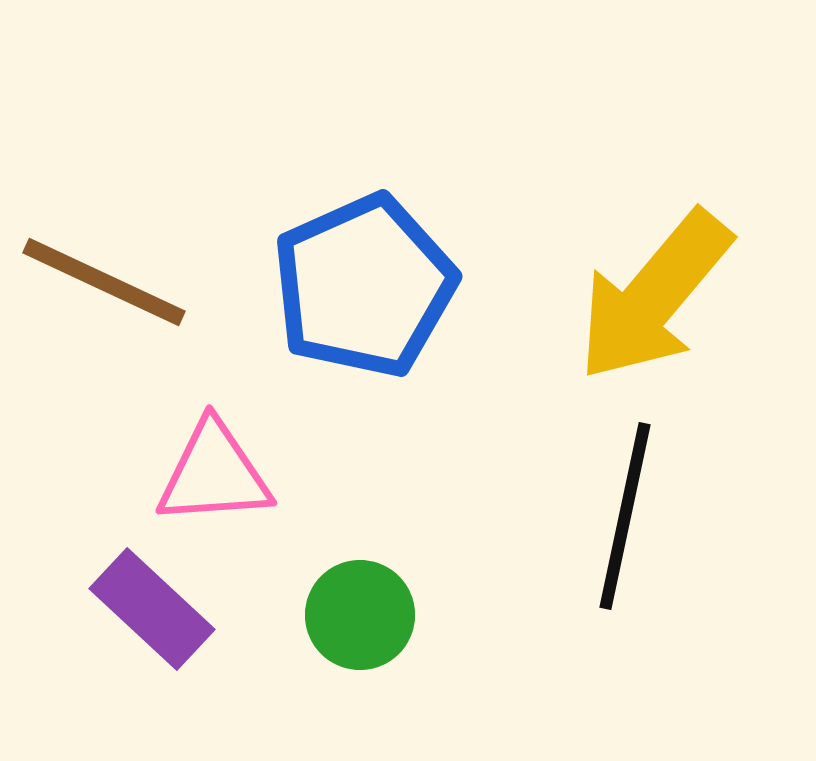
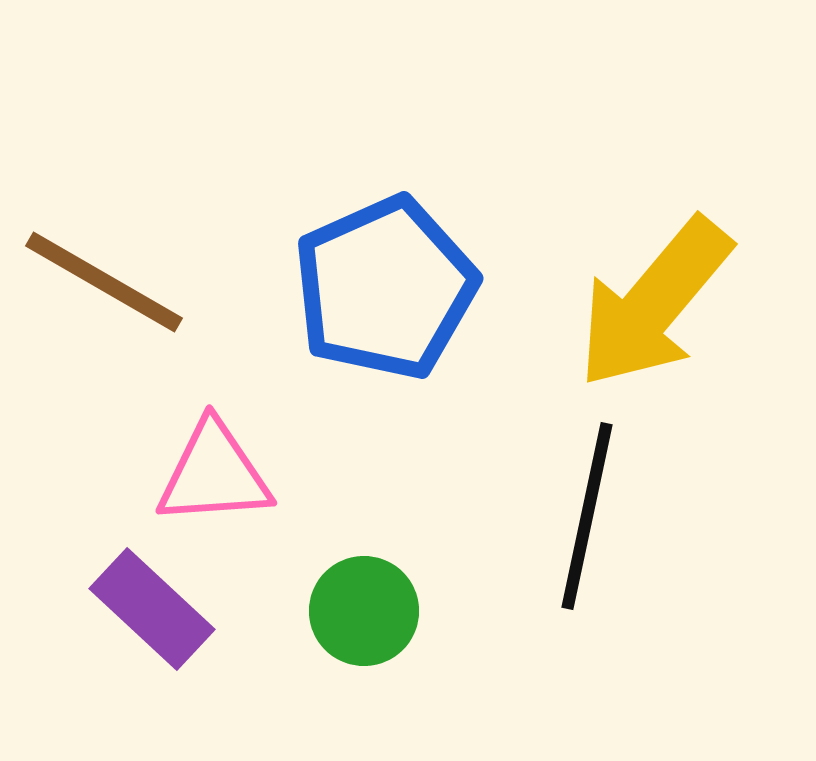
brown line: rotated 5 degrees clockwise
blue pentagon: moved 21 px right, 2 px down
yellow arrow: moved 7 px down
black line: moved 38 px left
green circle: moved 4 px right, 4 px up
